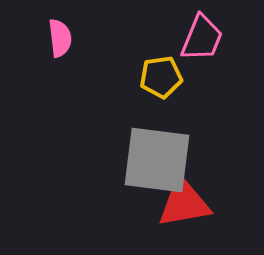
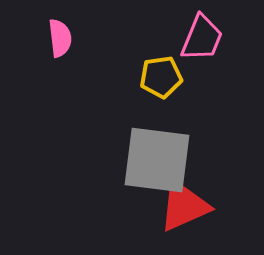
red triangle: moved 3 px down; rotated 14 degrees counterclockwise
